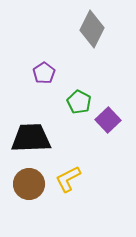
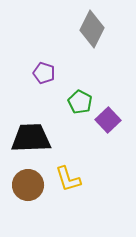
purple pentagon: rotated 20 degrees counterclockwise
green pentagon: moved 1 px right
yellow L-shape: rotated 80 degrees counterclockwise
brown circle: moved 1 px left, 1 px down
